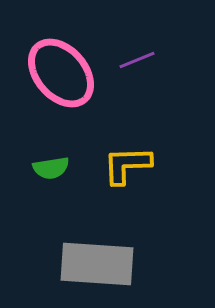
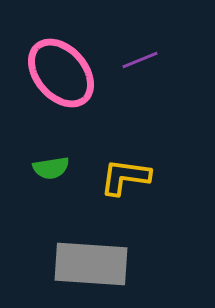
purple line: moved 3 px right
yellow L-shape: moved 2 px left, 12 px down; rotated 10 degrees clockwise
gray rectangle: moved 6 px left
